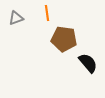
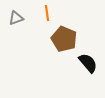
brown pentagon: rotated 15 degrees clockwise
